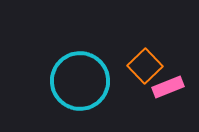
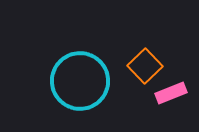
pink rectangle: moved 3 px right, 6 px down
